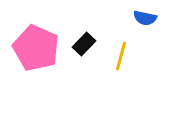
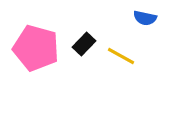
pink pentagon: rotated 9 degrees counterclockwise
yellow line: rotated 76 degrees counterclockwise
